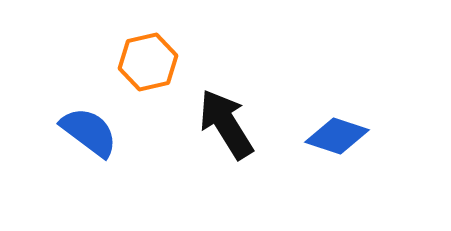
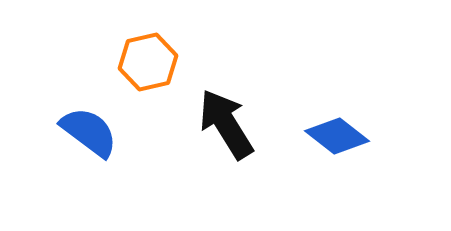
blue diamond: rotated 20 degrees clockwise
